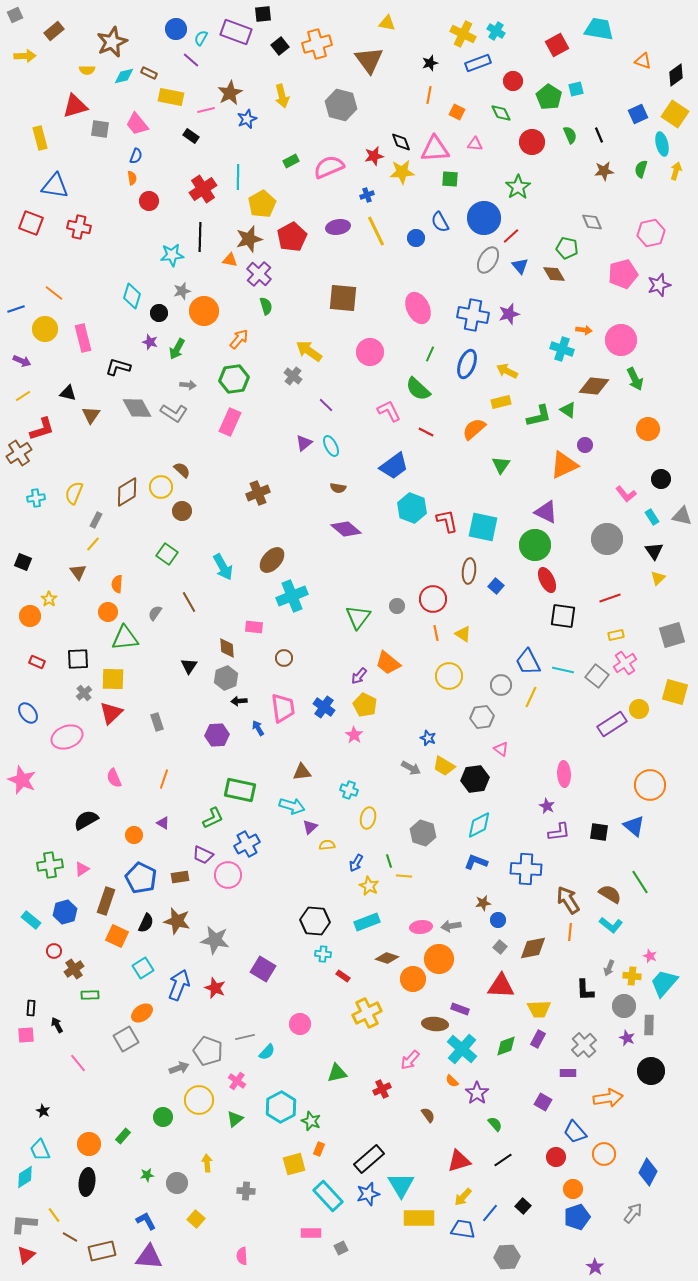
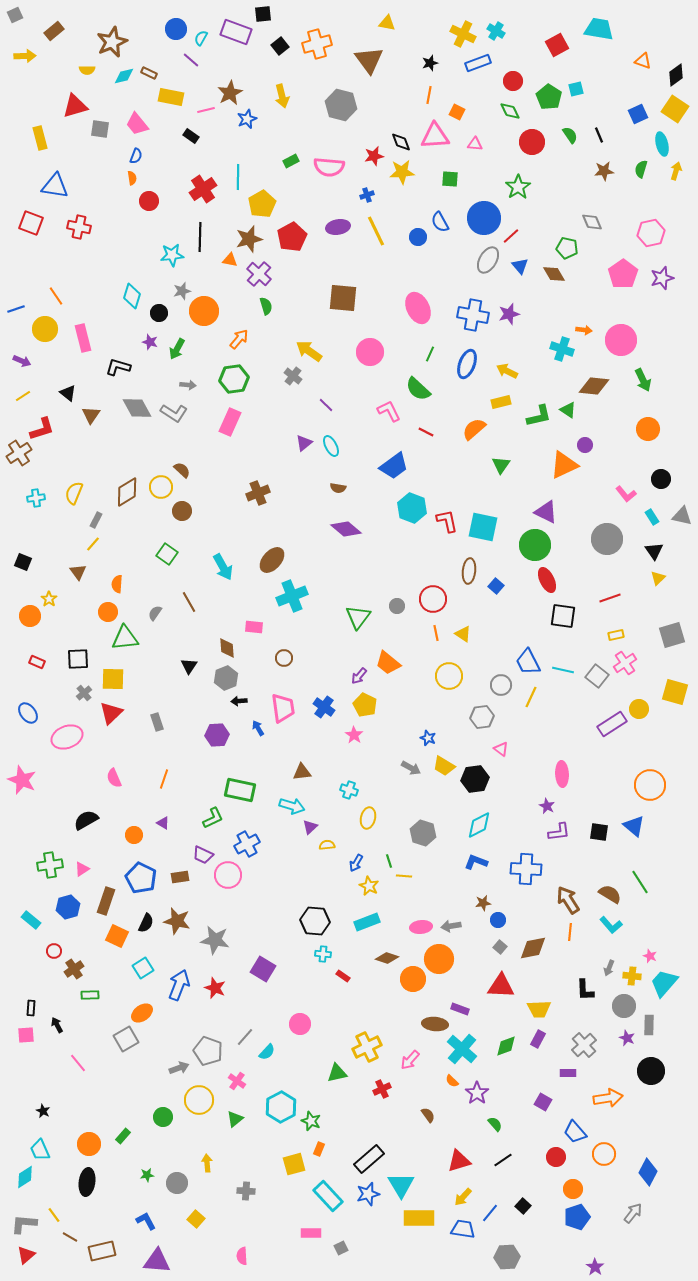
green diamond at (501, 113): moved 9 px right, 2 px up
yellow square at (675, 114): moved 5 px up
green semicircle at (570, 135): rotated 12 degrees counterclockwise
pink triangle at (435, 149): moved 13 px up
pink semicircle at (329, 167): rotated 152 degrees counterclockwise
blue circle at (416, 238): moved 2 px right, 1 px up
pink pentagon at (623, 274): rotated 20 degrees counterclockwise
purple star at (659, 285): moved 3 px right, 7 px up
orange line at (54, 293): moved 2 px right, 3 px down; rotated 18 degrees clockwise
green arrow at (635, 379): moved 8 px right, 1 px down
black triangle at (68, 393): rotated 24 degrees clockwise
pink ellipse at (564, 774): moved 2 px left
blue hexagon at (65, 912): moved 3 px right, 5 px up
cyan L-shape at (611, 925): rotated 10 degrees clockwise
yellow cross at (367, 1013): moved 34 px down
gray line at (245, 1037): rotated 36 degrees counterclockwise
purple triangle at (149, 1257): moved 8 px right, 4 px down
